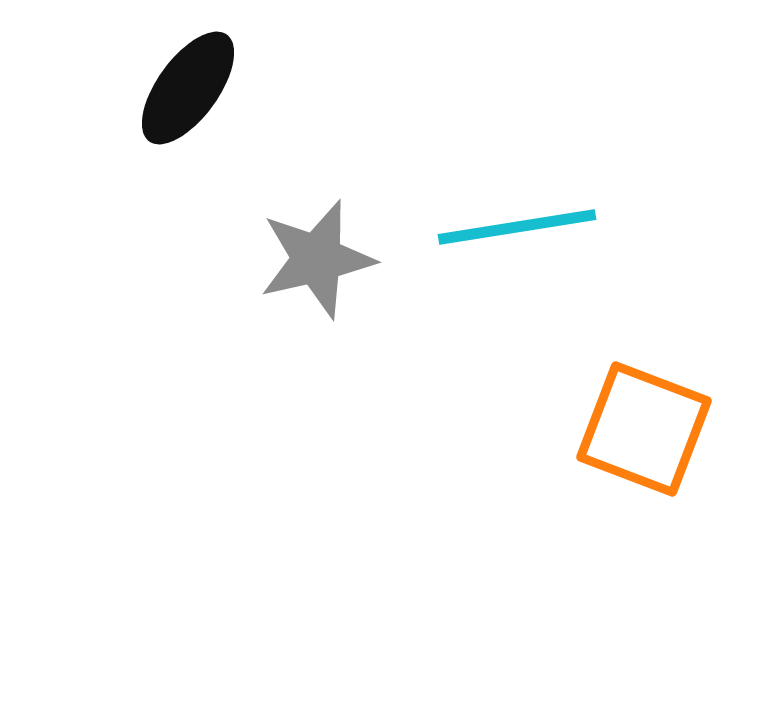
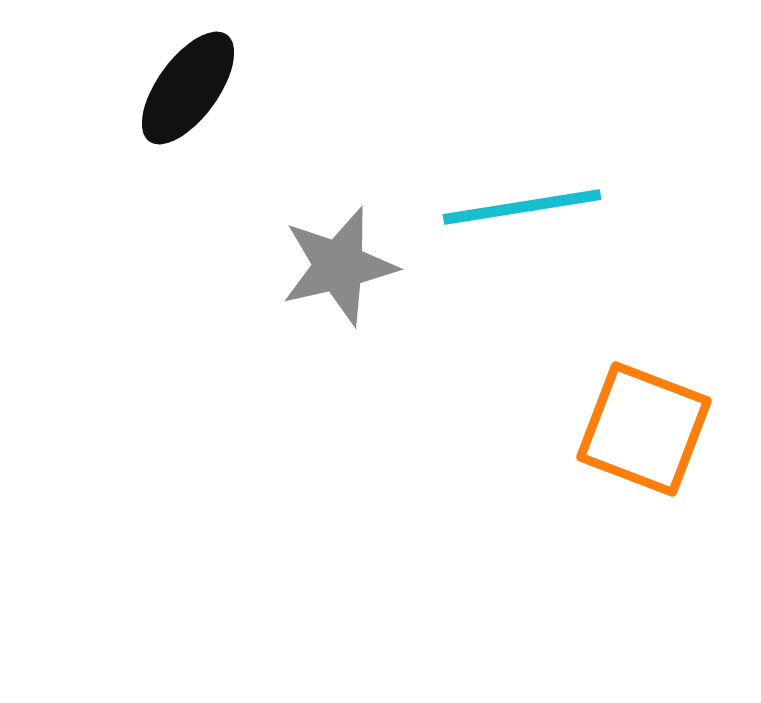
cyan line: moved 5 px right, 20 px up
gray star: moved 22 px right, 7 px down
